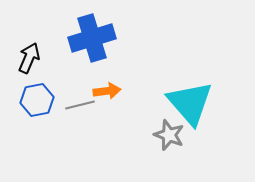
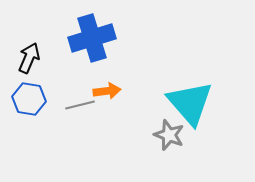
blue hexagon: moved 8 px left, 1 px up; rotated 20 degrees clockwise
